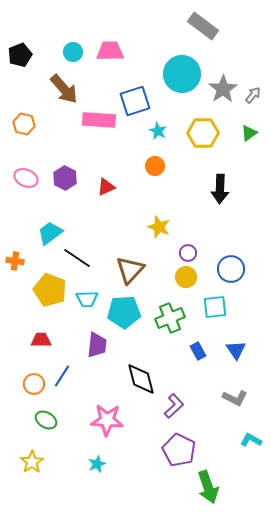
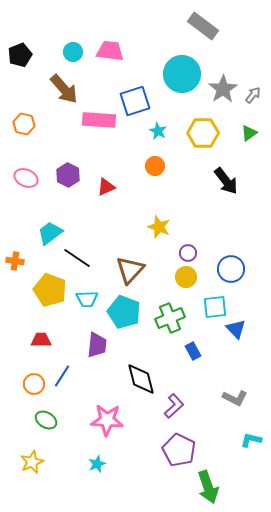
pink trapezoid at (110, 51): rotated 8 degrees clockwise
purple hexagon at (65, 178): moved 3 px right, 3 px up
black arrow at (220, 189): moved 6 px right, 8 px up; rotated 40 degrees counterclockwise
cyan pentagon at (124, 312): rotated 24 degrees clockwise
blue triangle at (236, 350): moved 21 px up; rotated 10 degrees counterclockwise
blue rectangle at (198, 351): moved 5 px left
cyan L-shape at (251, 440): rotated 15 degrees counterclockwise
yellow star at (32, 462): rotated 10 degrees clockwise
